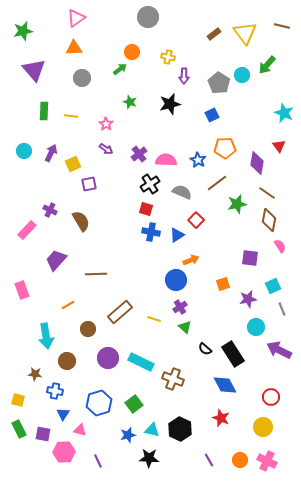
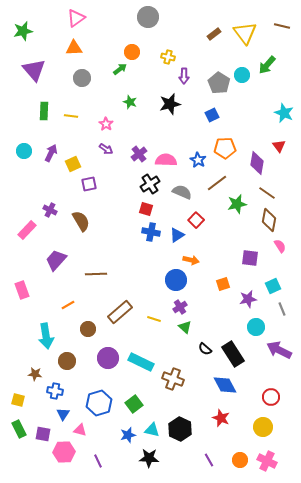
orange arrow at (191, 260): rotated 35 degrees clockwise
